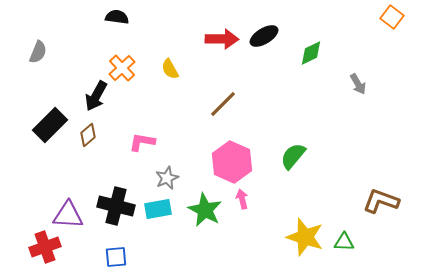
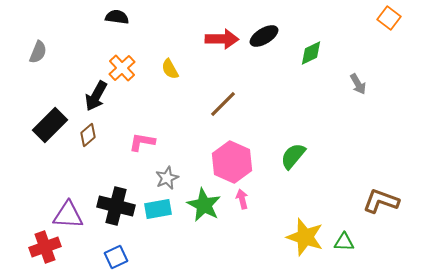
orange square: moved 3 px left, 1 px down
green star: moved 1 px left, 5 px up
blue square: rotated 20 degrees counterclockwise
